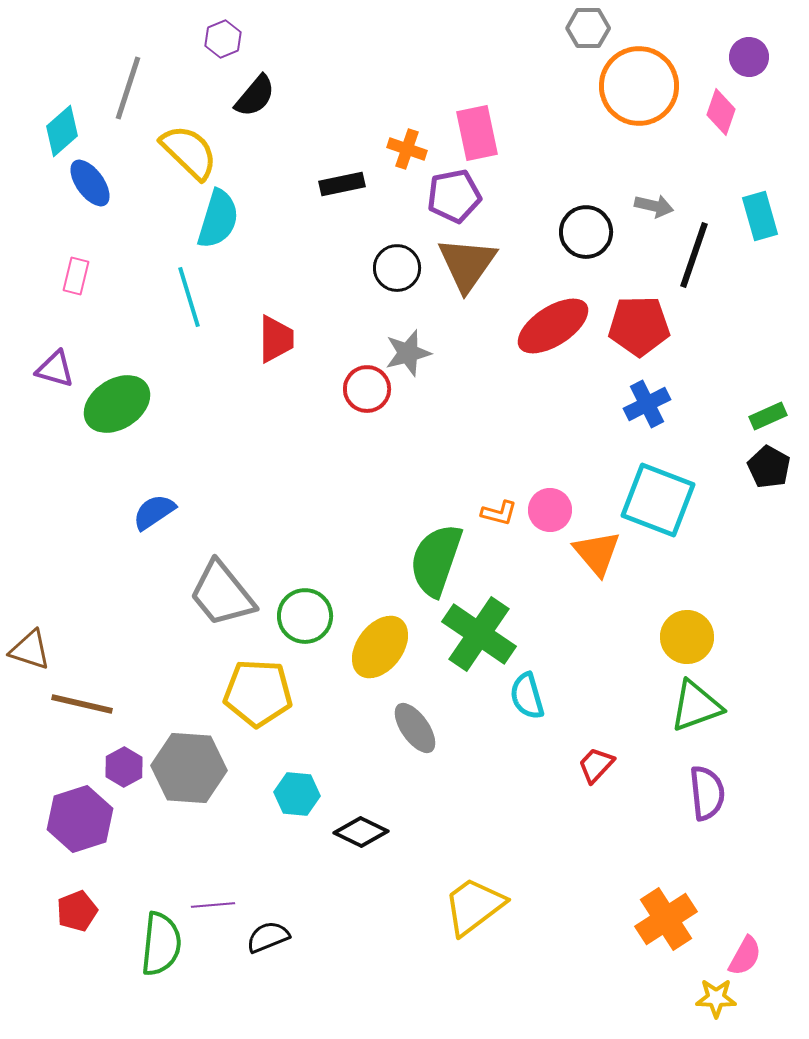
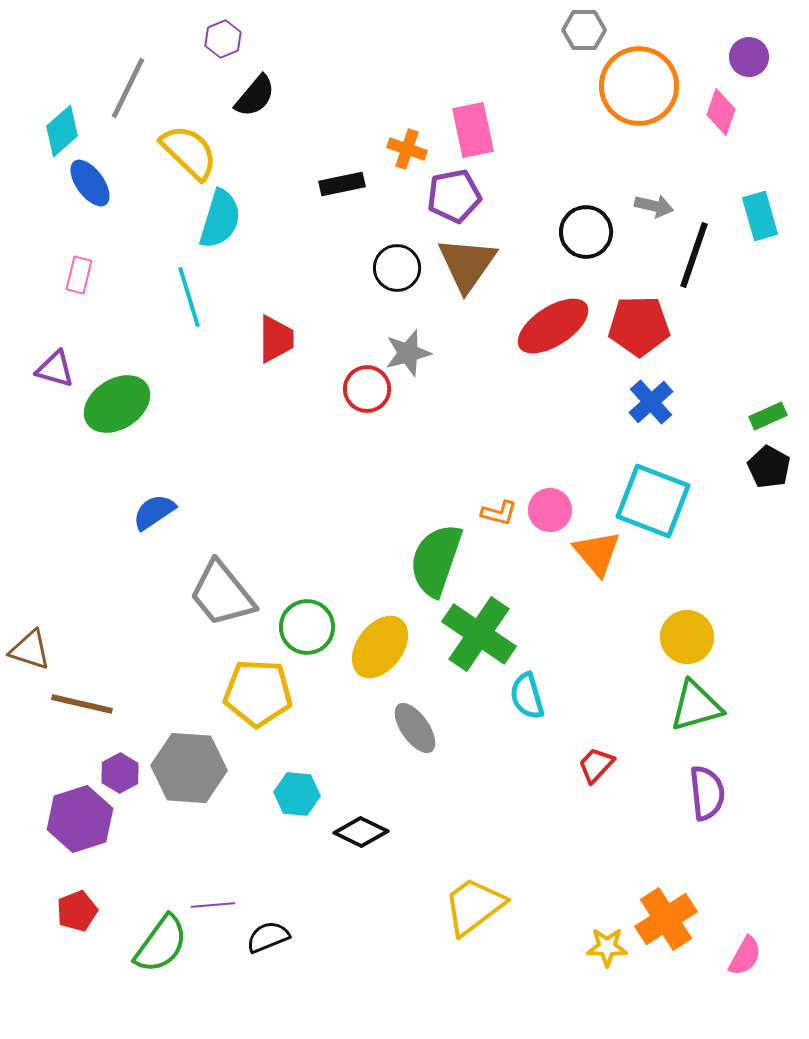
gray hexagon at (588, 28): moved 4 px left, 2 px down
gray line at (128, 88): rotated 8 degrees clockwise
pink rectangle at (477, 133): moved 4 px left, 3 px up
cyan semicircle at (218, 219): moved 2 px right
pink rectangle at (76, 276): moved 3 px right, 1 px up
blue cross at (647, 404): moved 4 px right, 2 px up; rotated 15 degrees counterclockwise
cyan square at (658, 500): moved 5 px left, 1 px down
green circle at (305, 616): moved 2 px right, 11 px down
green triangle at (696, 706): rotated 4 degrees clockwise
purple hexagon at (124, 767): moved 4 px left, 6 px down
green semicircle at (161, 944): rotated 30 degrees clockwise
yellow star at (716, 998): moved 109 px left, 51 px up
